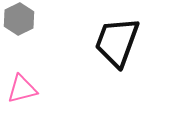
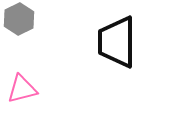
black trapezoid: rotated 20 degrees counterclockwise
